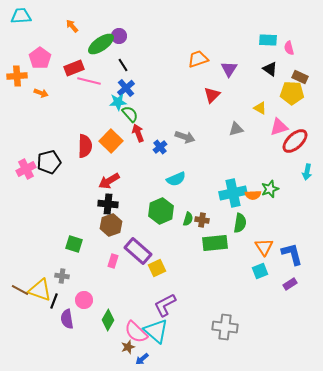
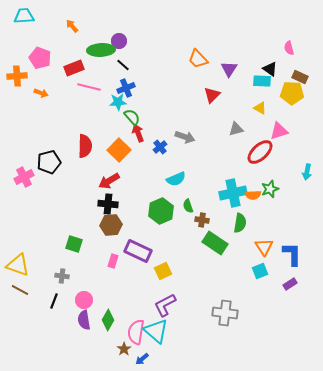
cyan trapezoid at (21, 16): moved 3 px right
purple circle at (119, 36): moved 5 px down
cyan rectangle at (268, 40): moved 6 px left, 41 px down
green ellipse at (101, 44): moved 6 px down; rotated 32 degrees clockwise
pink pentagon at (40, 58): rotated 15 degrees counterclockwise
orange trapezoid at (198, 59): rotated 115 degrees counterclockwise
black line at (123, 65): rotated 16 degrees counterclockwise
pink line at (89, 81): moved 6 px down
blue cross at (126, 88): rotated 18 degrees clockwise
green semicircle at (130, 114): moved 2 px right, 3 px down
pink triangle at (279, 127): moved 4 px down
orange square at (111, 141): moved 8 px right, 9 px down
red ellipse at (295, 141): moved 35 px left, 11 px down
pink cross at (26, 169): moved 2 px left, 8 px down
green semicircle at (188, 219): moved 13 px up; rotated 144 degrees clockwise
brown hexagon at (111, 225): rotated 15 degrees clockwise
green rectangle at (215, 243): rotated 40 degrees clockwise
purple rectangle at (138, 251): rotated 16 degrees counterclockwise
blue L-shape at (292, 254): rotated 15 degrees clockwise
yellow square at (157, 268): moved 6 px right, 3 px down
yellow triangle at (40, 290): moved 22 px left, 25 px up
purple semicircle at (67, 319): moved 17 px right, 1 px down
gray cross at (225, 327): moved 14 px up
pink semicircle at (136, 332): rotated 55 degrees clockwise
brown star at (128, 347): moved 4 px left, 2 px down; rotated 16 degrees counterclockwise
